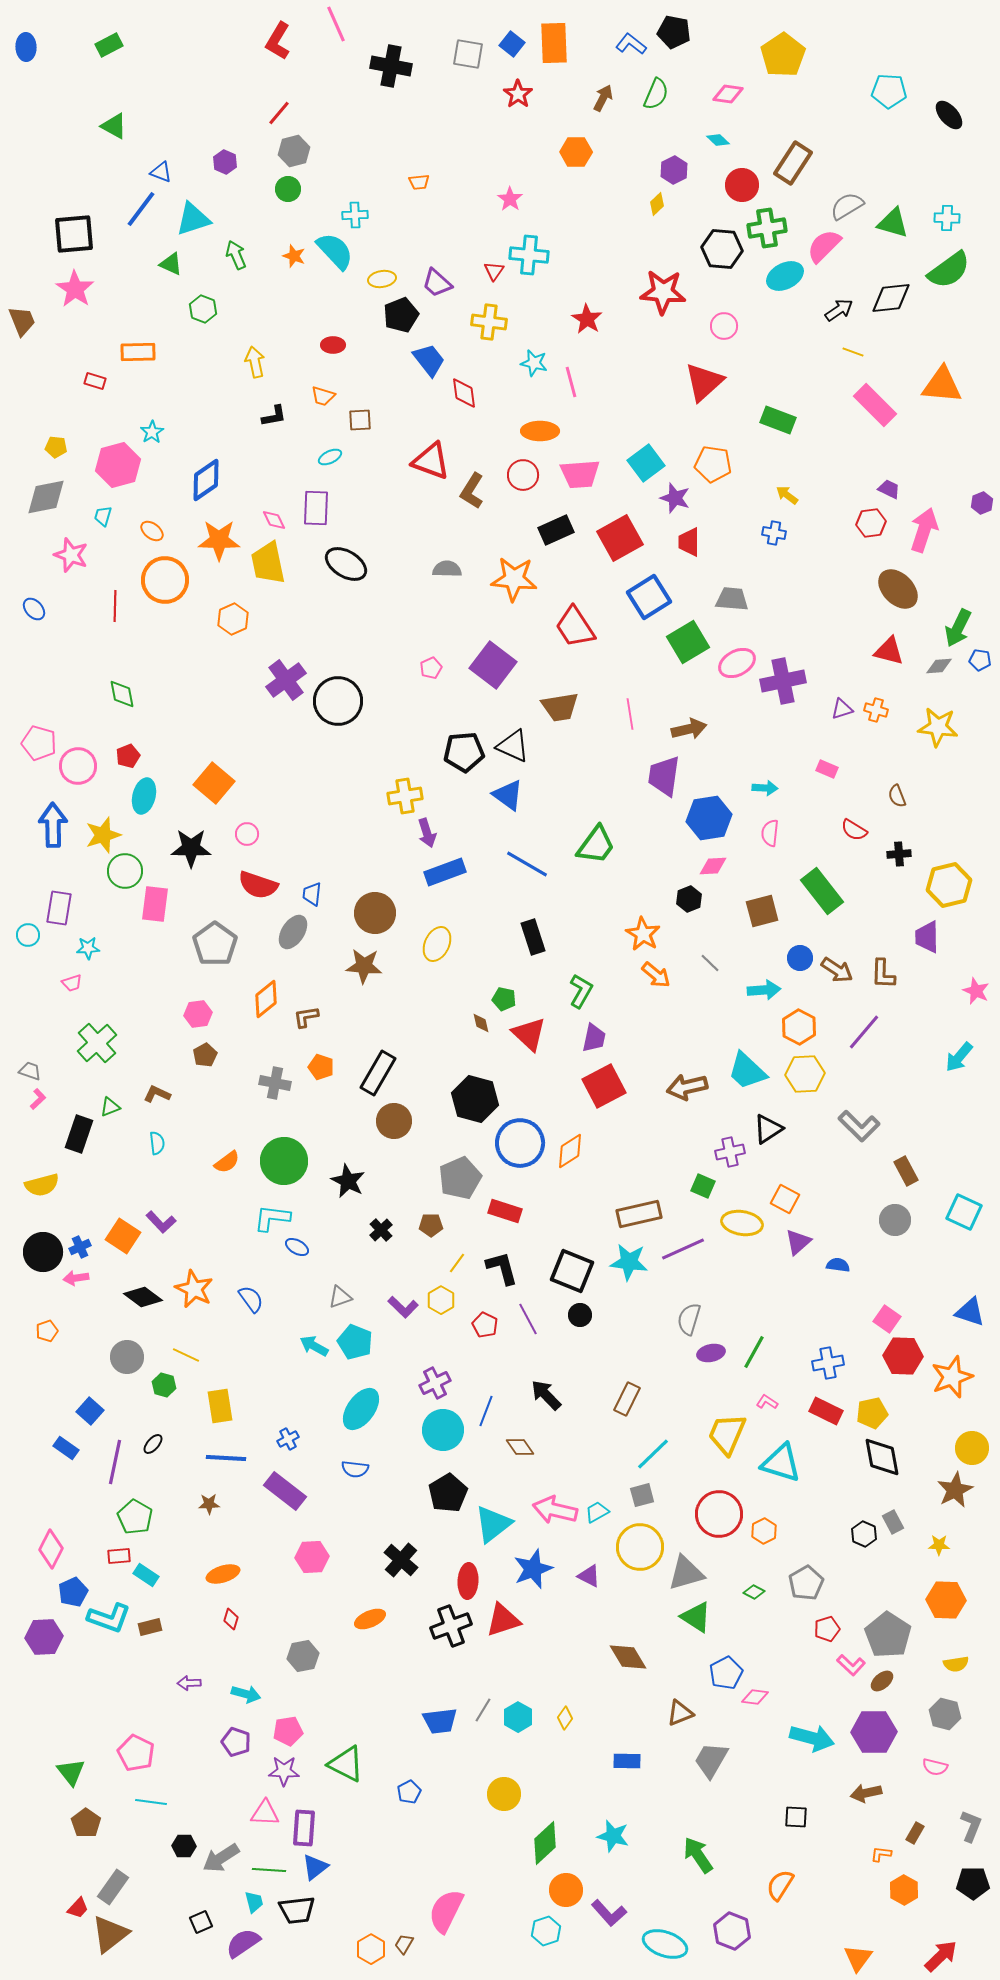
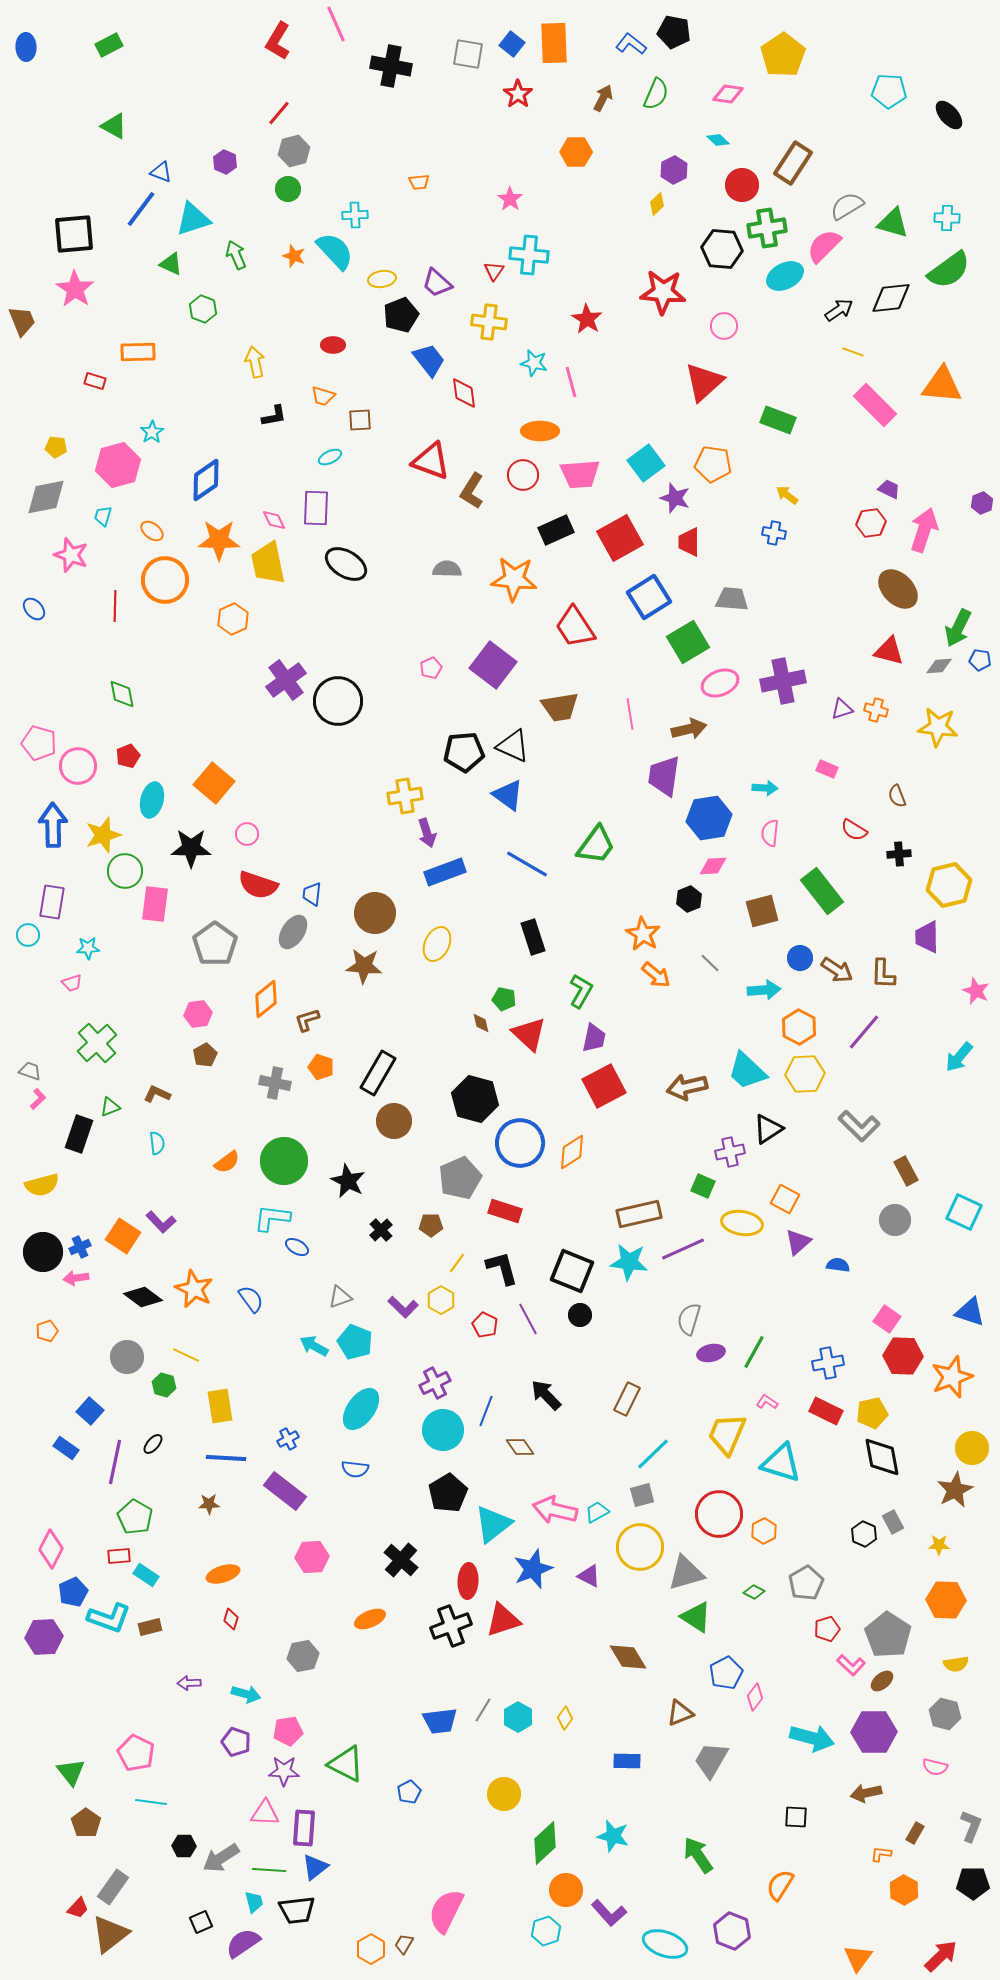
pink ellipse at (737, 663): moved 17 px left, 20 px down; rotated 6 degrees clockwise
cyan ellipse at (144, 796): moved 8 px right, 4 px down
purple rectangle at (59, 908): moved 7 px left, 6 px up
brown L-shape at (306, 1017): moved 1 px right, 3 px down; rotated 8 degrees counterclockwise
orange diamond at (570, 1151): moved 2 px right, 1 px down
pink diamond at (755, 1697): rotated 60 degrees counterclockwise
